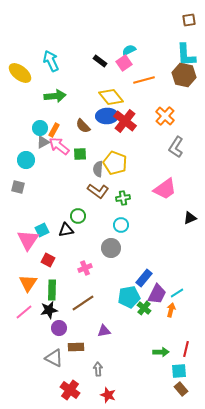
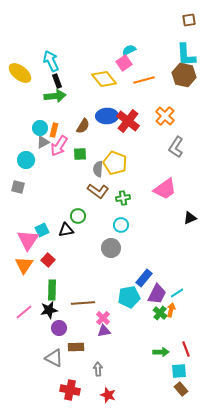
black rectangle at (100, 61): moved 43 px left, 20 px down; rotated 32 degrees clockwise
yellow diamond at (111, 97): moved 7 px left, 18 px up
red cross at (125, 121): moved 3 px right
brown semicircle at (83, 126): rotated 105 degrees counterclockwise
orange rectangle at (54, 130): rotated 16 degrees counterclockwise
pink arrow at (59, 146): rotated 95 degrees counterclockwise
red square at (48, 260): rotated 16 degrees clockwise
pink cross at (85, 268): moved 18 px right, 50 px down; rotated 24 degrees counterclockwise
orange triangle at (28, 283): moved 4 px left, 18 px up
brown line at (83, 303): rotated 30 degrees clockwise
green cross at (144, 308): moved 16 px right, 5 px down
red line at (186, 349): rotated 35 degrees counterclockwise
red cross at (70, 390): rotated 24 degrees counterclockwise
